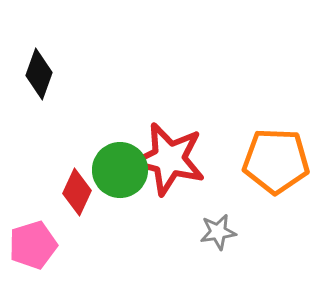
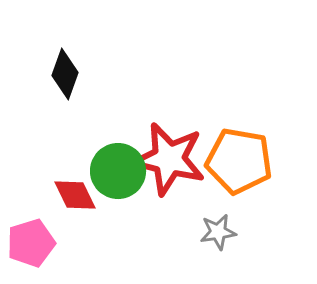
black diamond: moved 26 px right
orange pentagon: moved 37 px left; rotated 8 degrees clockwise
green circle: moved 2 px left, 1 px down
red diamond: moved 2 px left, 3 px down; rotated 51 degrees counterclockwise
pink pentagon: moved 2 px left, 2 px up
